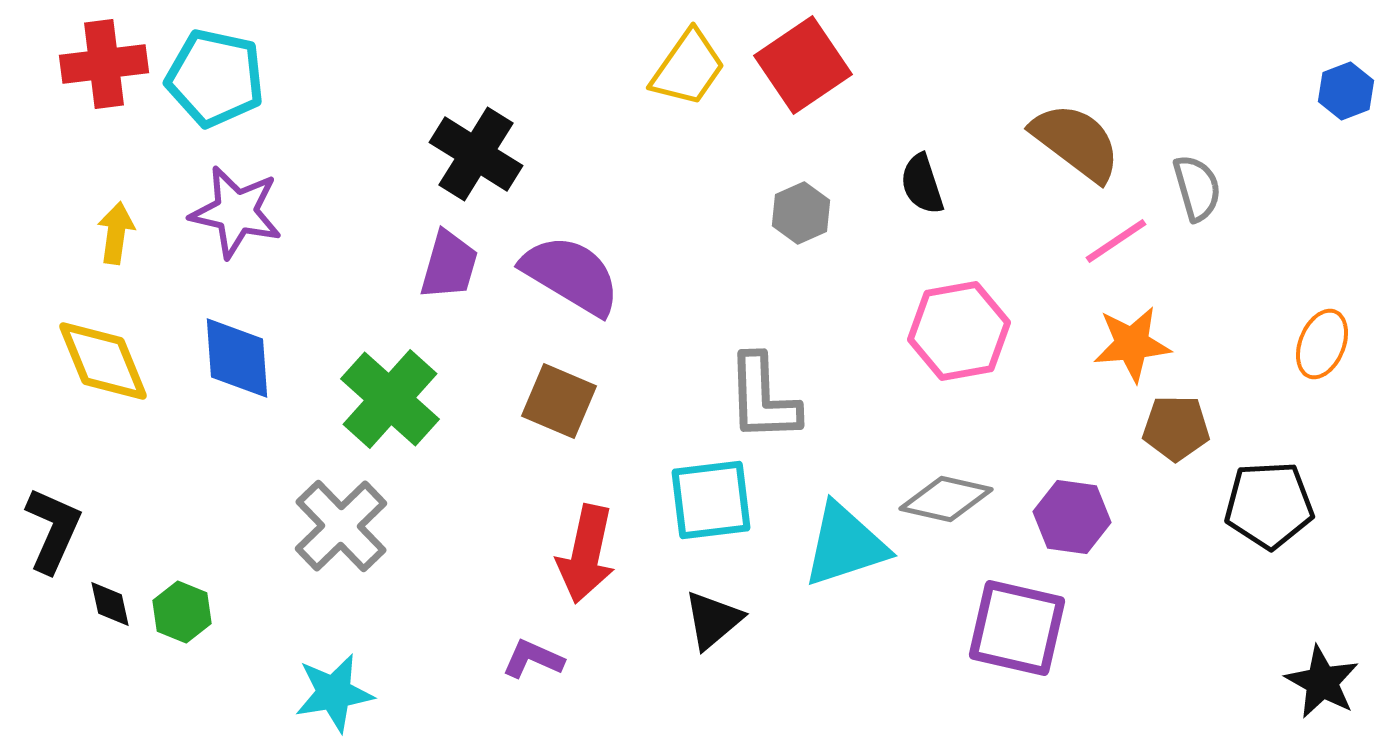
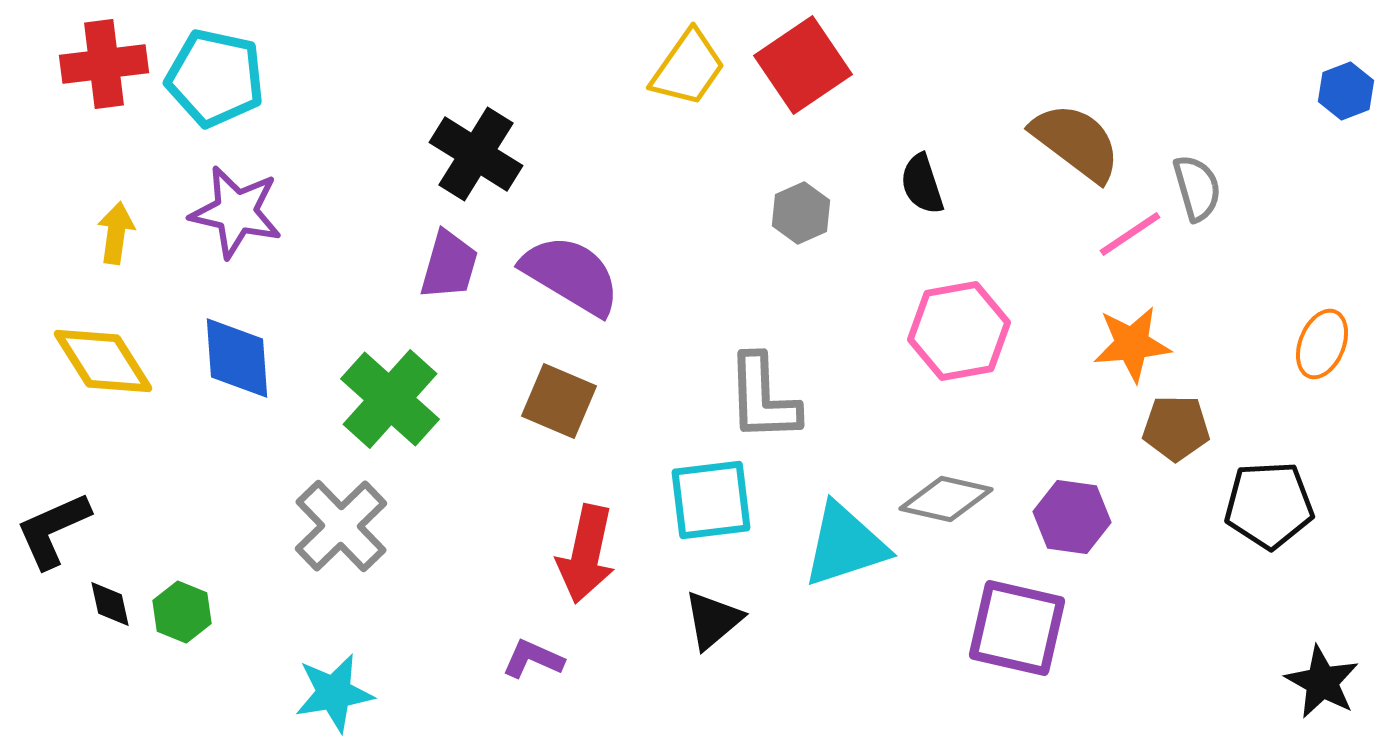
pink line: moved 14 px right, 7 px up
yellow diamond: rotated 10 degrees counterclockwise
black L-shape: rotated 138 degrees counterclockwise
